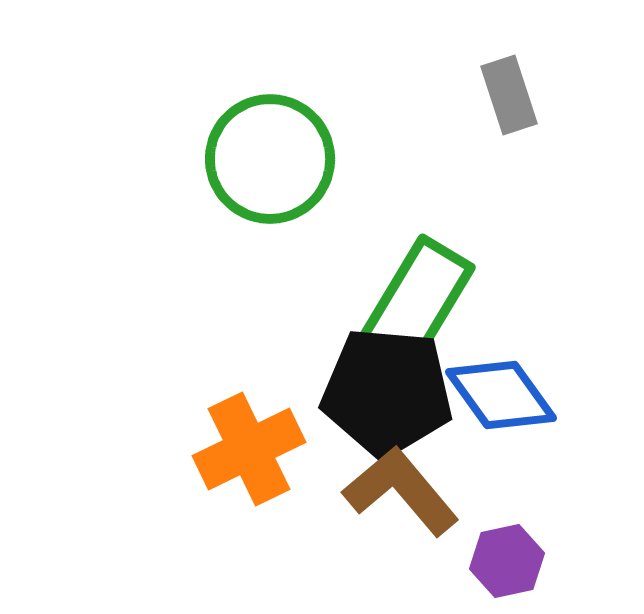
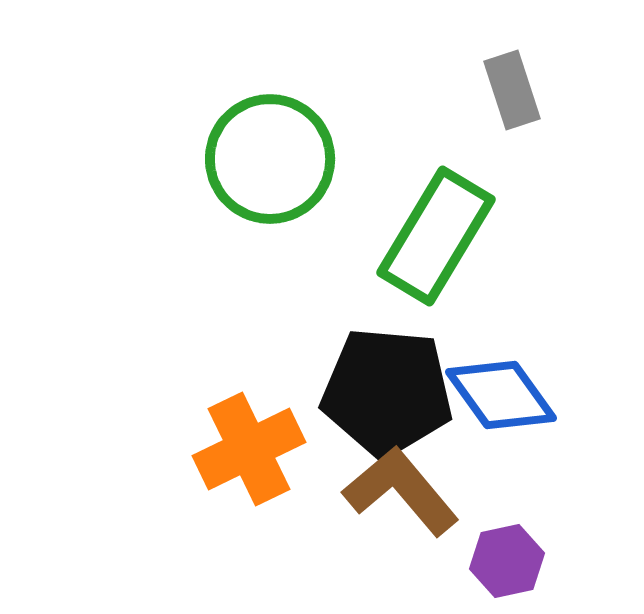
gray rectangle: moved 3 px right, 5 px up
green rectangle: moved 20 px right, 68 px up
